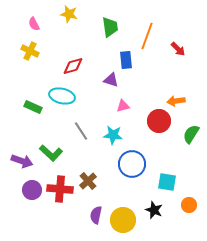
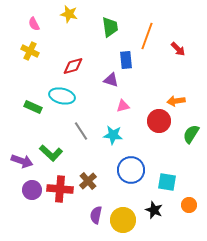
blue circle: moved 1 px left, 6 px down
